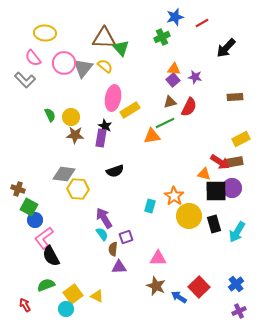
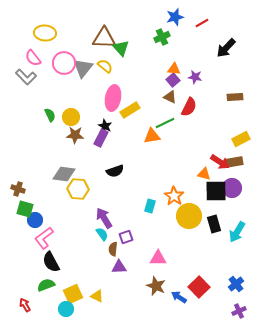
gray L-shape at (25, 80): moved 1 px right, 3 px up
brown triangle at (170, 102): moved 5 px up; rotated 40 degrees clockwise
purple rectangle at (101, 138): rotated 18 degrees clockwise
green square at (29, 207): moved 4 px left, 2 px down; rotated 12 degrees counterclockwise
black semicircle at (51, 256): moved 6 px down
yellow square at (73, 294): rotated 12 degrees clockwise
